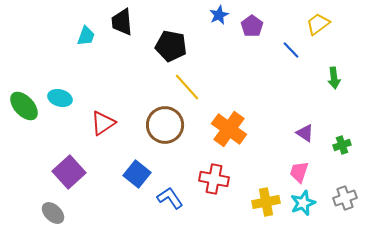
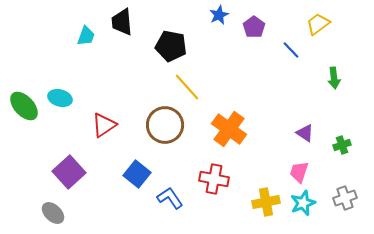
purple pentagon: moved 2 px right, 1 px down
red triangle: moved 1 px right, 2 px down
